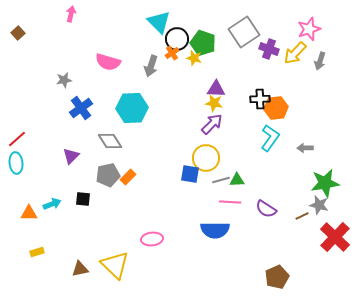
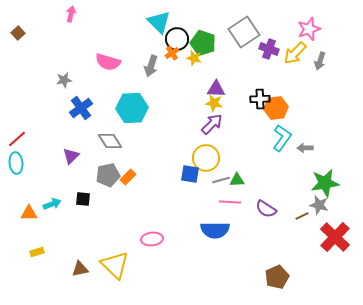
cyan L-shape at (270, 138): moved 12 px right
